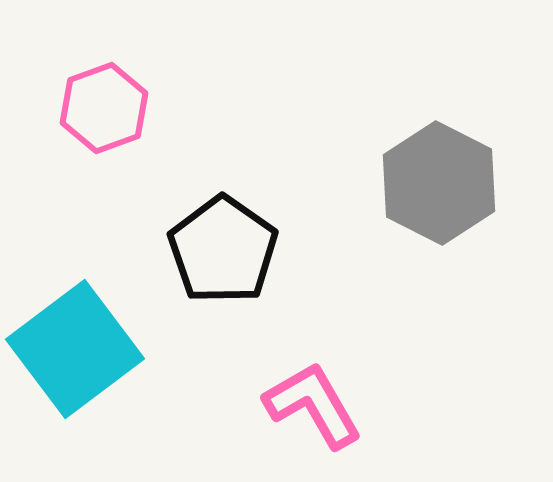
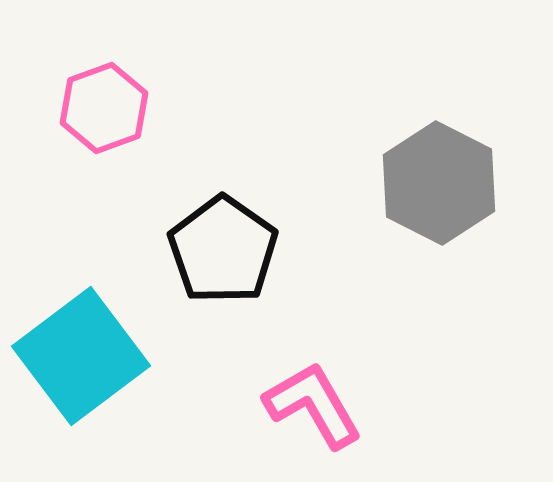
cyan square: moved 6 px right, 7 px down
